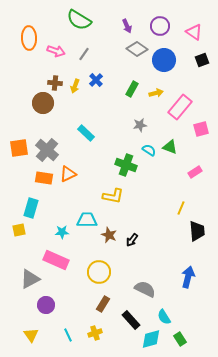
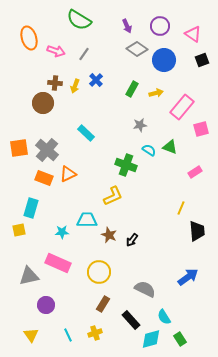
pink triangle at (194, 32): moved 1 px left, 2 px down
orange ellipse at (29, 38): rotated 15 degrees counterclockwise
pink rectangle at (180, 107): moved 2 px right
orange rectangle at (44, 178): rotated 12 degrees clockwise
yellow L-shape at (113, 196): rotated 35 degrees counterclockwise
pink rectangle at (56, 260): moved 2 px right, 3 px down
blue arrow at (188, 277): rotated 40 degrees clockwise
gray triangle at (30, 279): moved 1 px left, 3 px up; rotated 15 degrees clockwise
